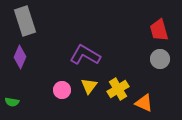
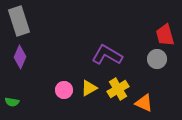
gray rectangle: moved 6 px left
red trapezoid: moved 6 px right, 5 px down
purple L-shape: moved 22 px right
gray circle: moved 3 px left
yellow triangle: moved 2 px down; rotated 24 degrees clockwise
pink circle: moved 2 px right
